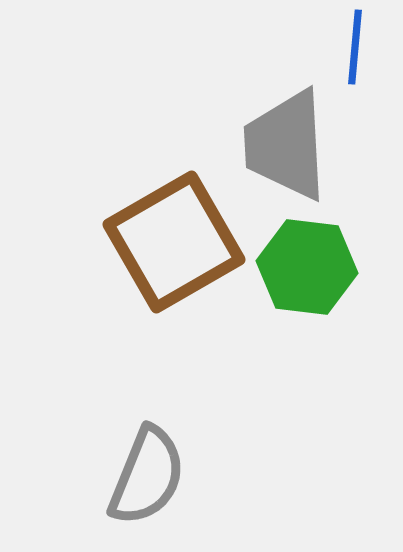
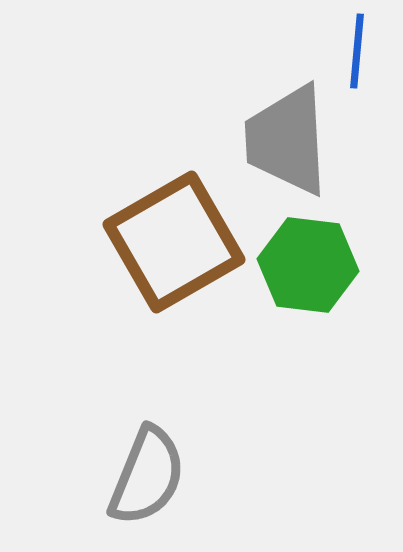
blue line: moved 2 px right, 4 px down
gray trapezoid: moved 1 px right, 5 px up
green hexagon: moved 1 px right, 2 px up
